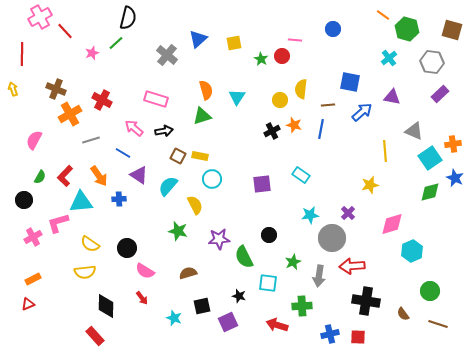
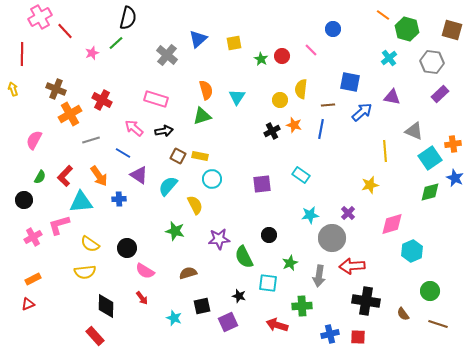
pink line at (295, 40): moved 16 px right, 10 px down; rotated 40 degrees clockwise
pink L-shape at (58, 223): moved 1 px right, 2 px down
green star at (178, 231): moved 3 px left
green star at (293, 262): moved 3 px left, 1 px down
